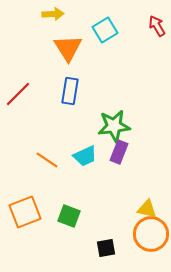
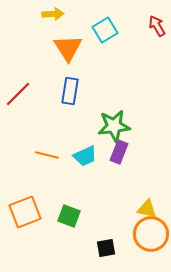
orange line: moved 5 px up; rotated 20 degrees counterclockwise
